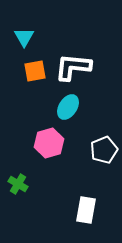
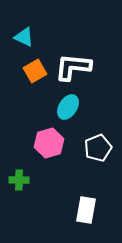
cyan triangle: rotated 35 degrees counterclockwise
orange square: rotated 20 degrees counterclockwise
white pentagon: moved 6 px left, 2 px up
green cross: moved 1 px right, 4 px up; rotated 30 degrees counterclockwise
